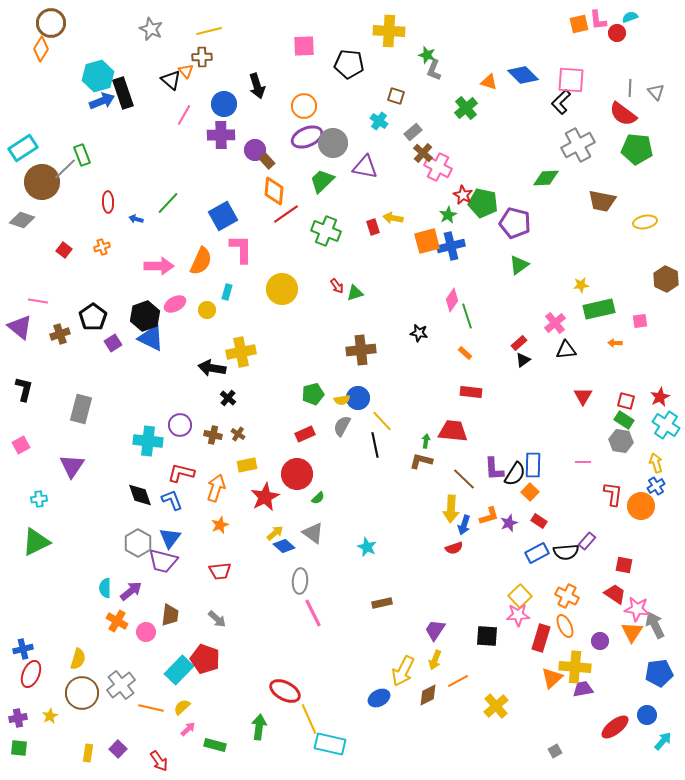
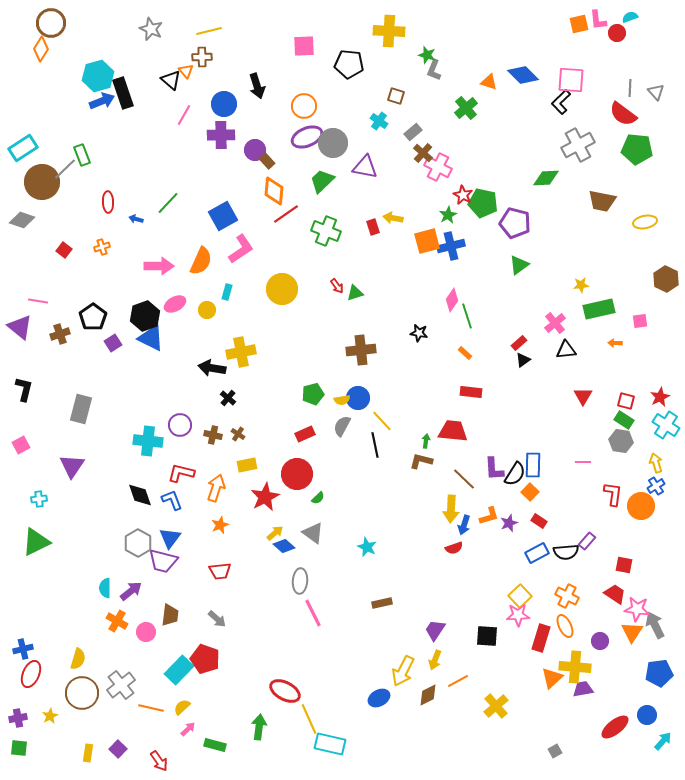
pink L-shape at (241, 249): rotated 56 degrees clockwise
